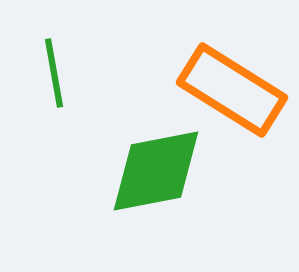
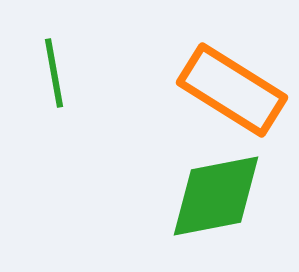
green diamond: moved 60 px right, 25 px down
